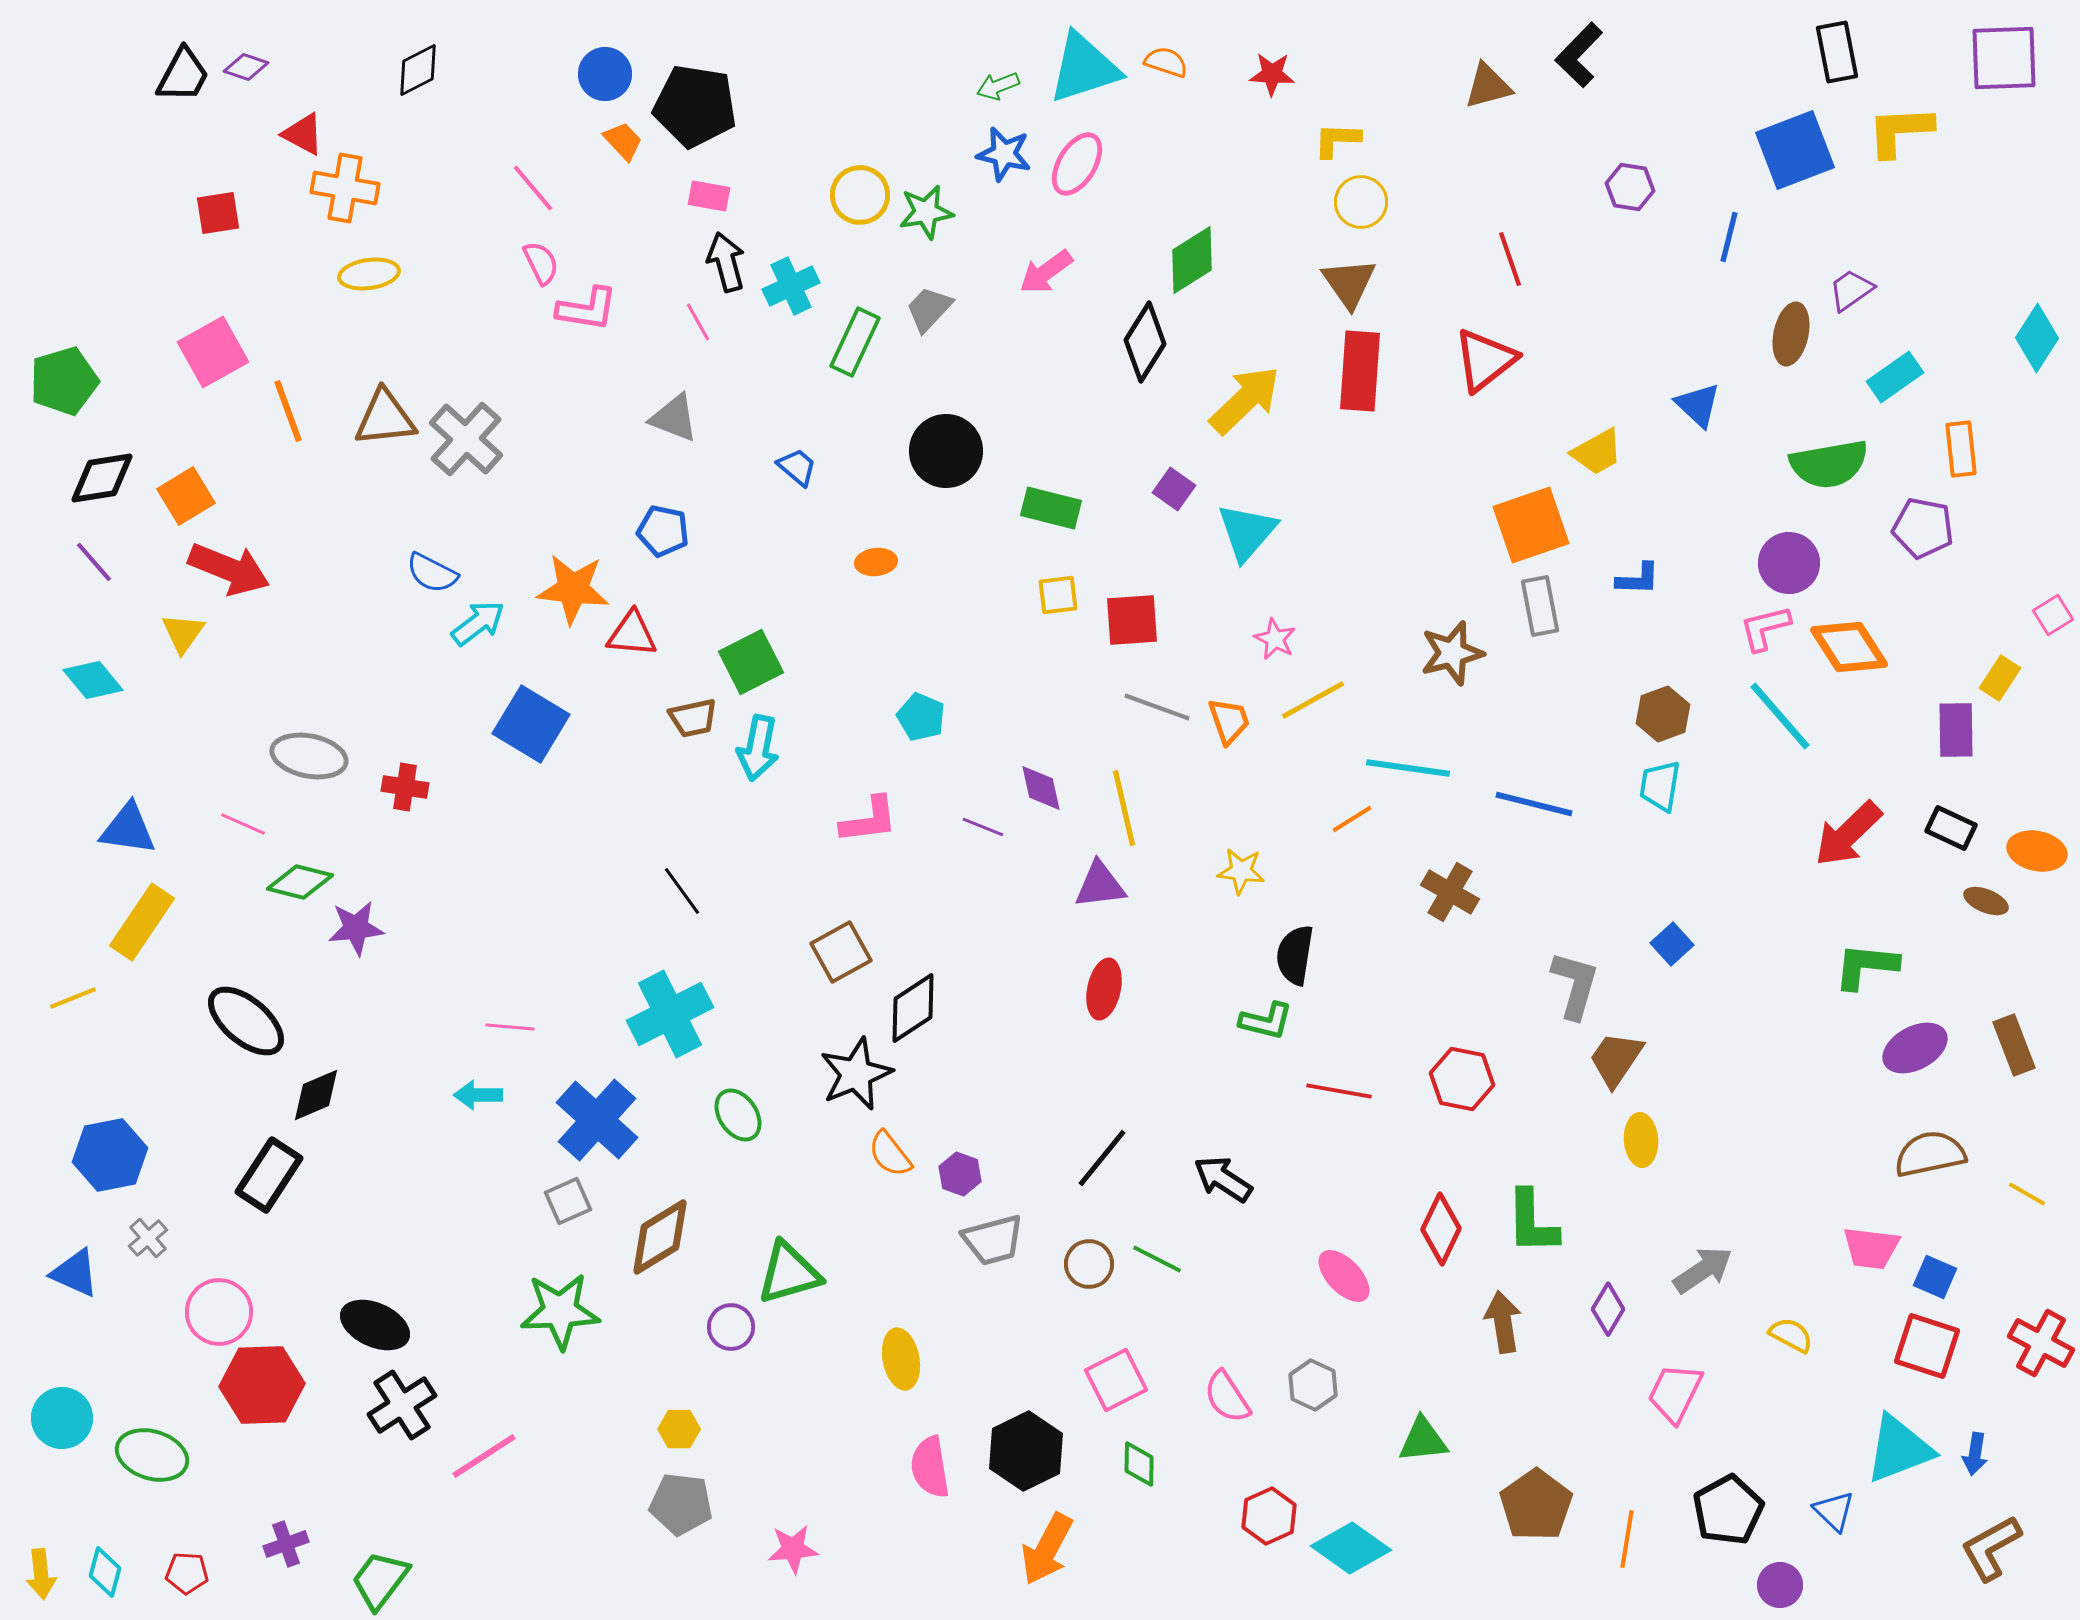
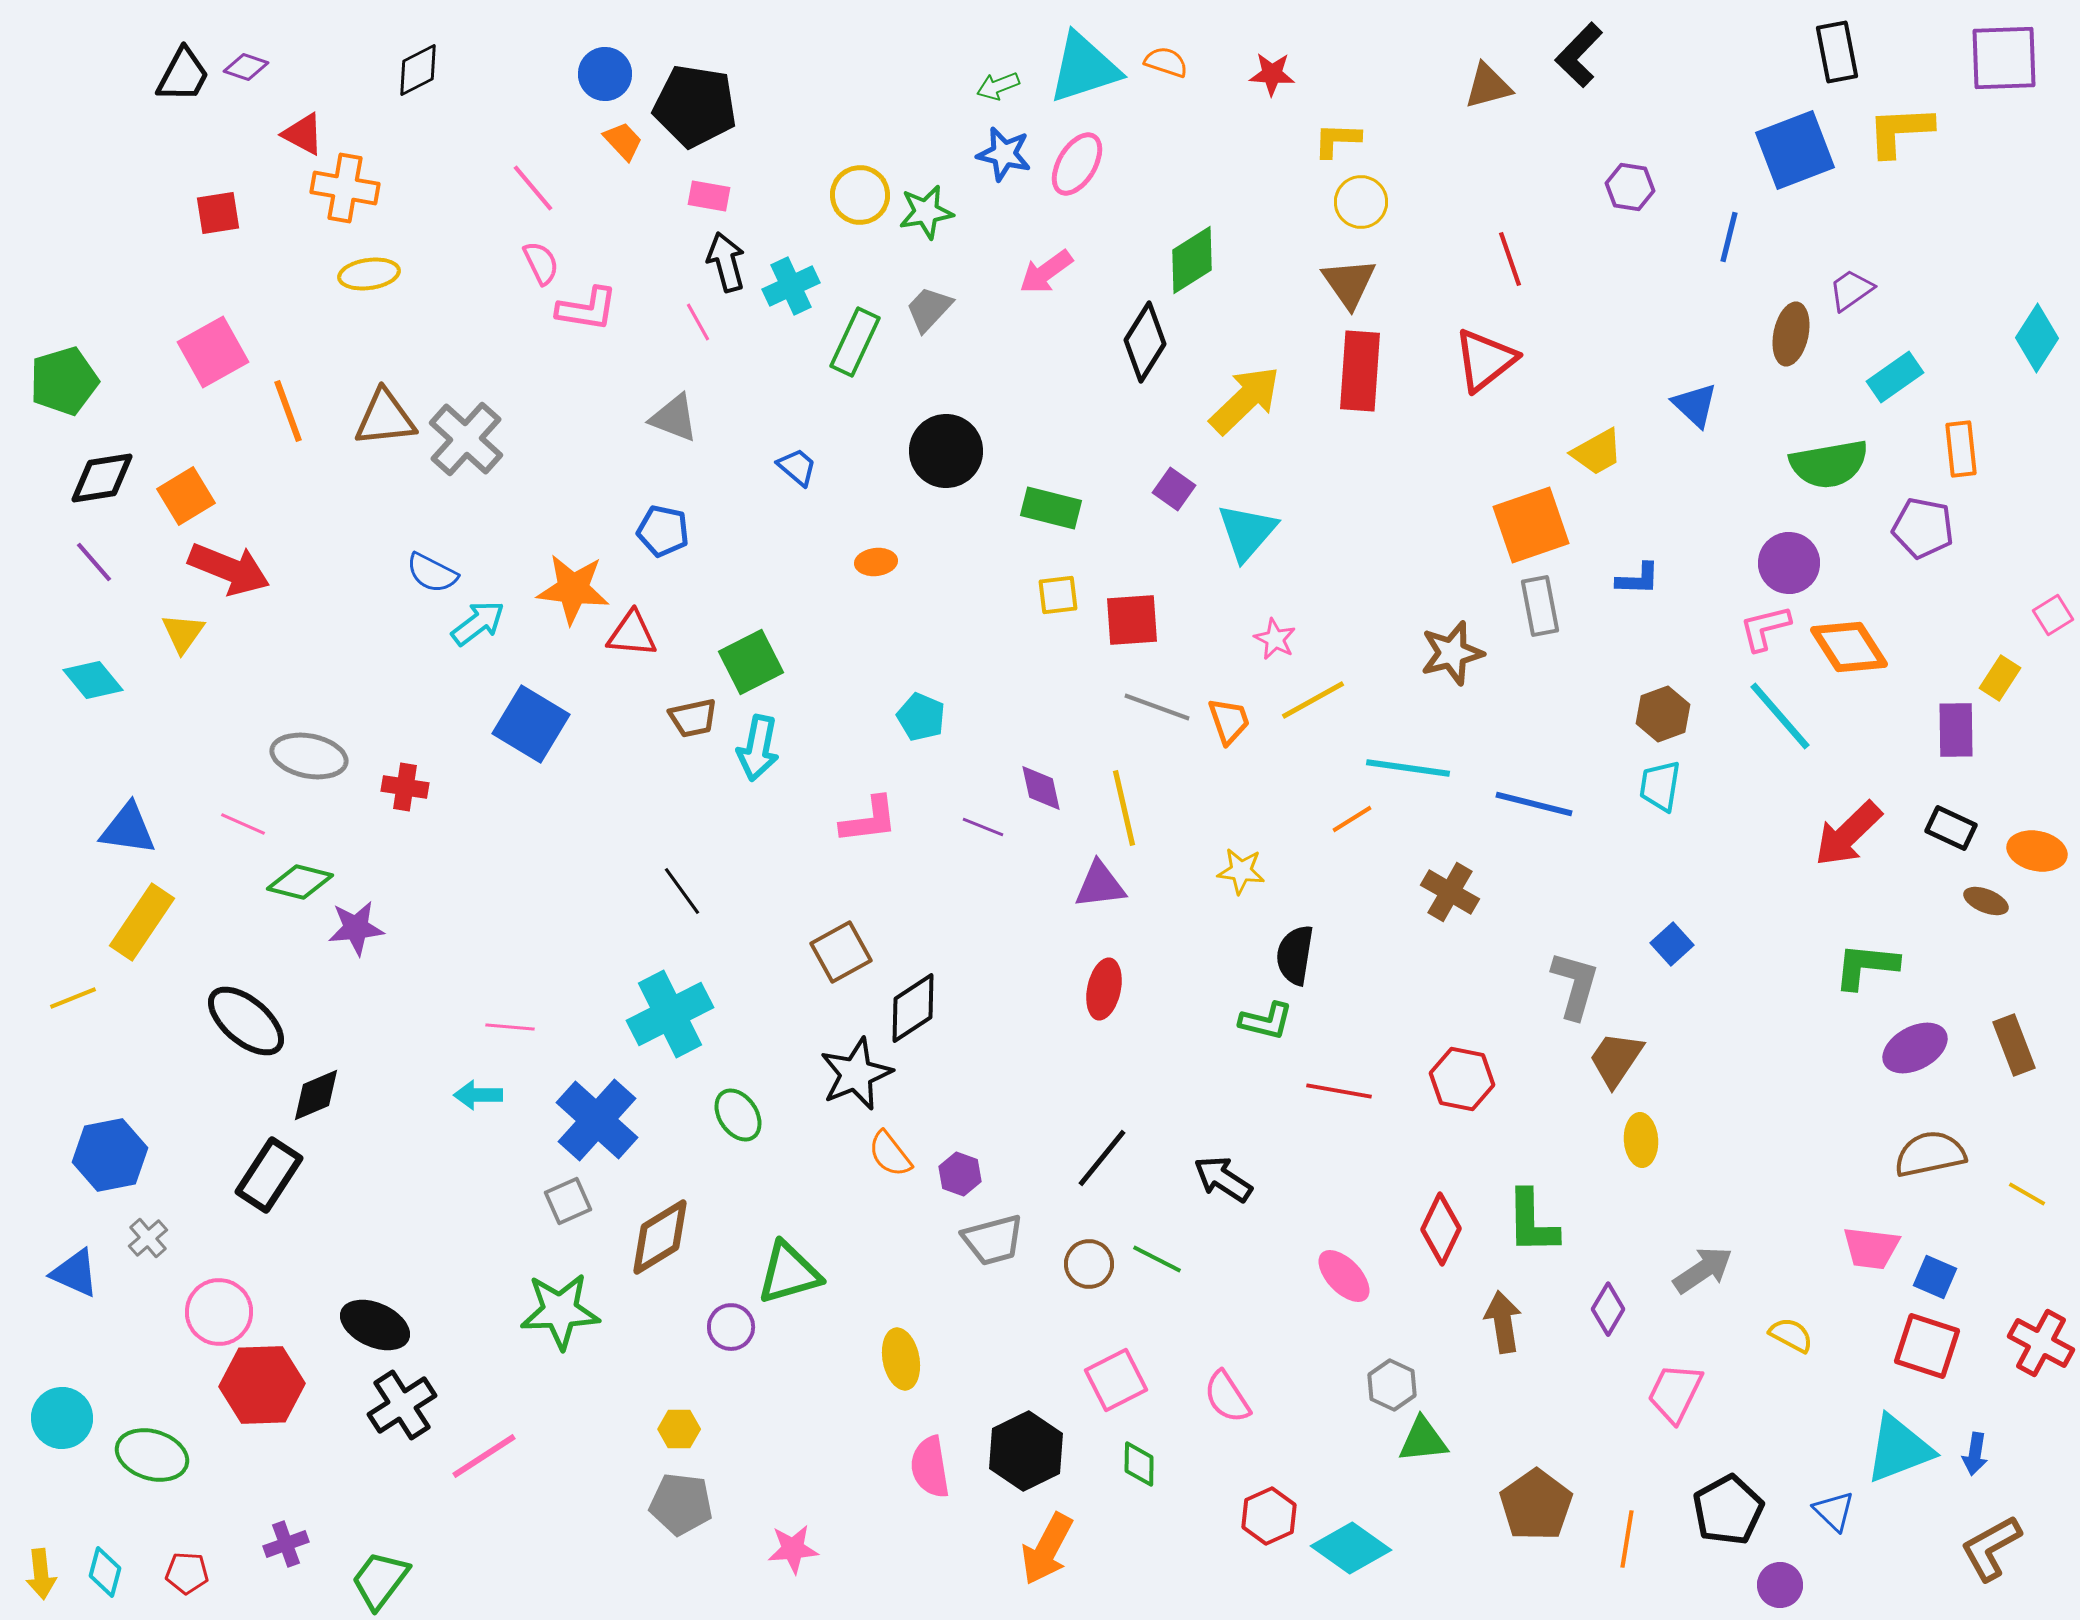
blue triangle at (1698, 405): moved 3 px left
gray hexagon at (1313, 1385): moved 79 px right
